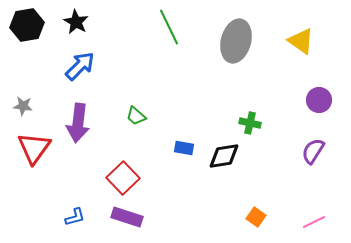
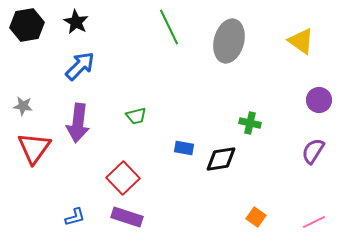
gray ellipse: moved 7 px left
green trapezoid: rotated 55 degrees counterclockwise
black diamond: moved 3 px left, 3 px down
